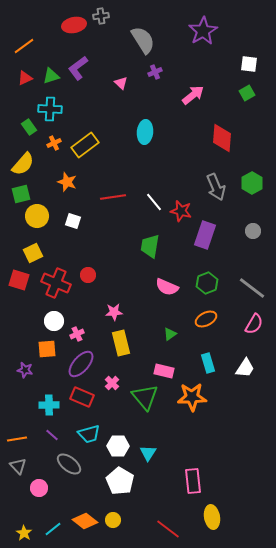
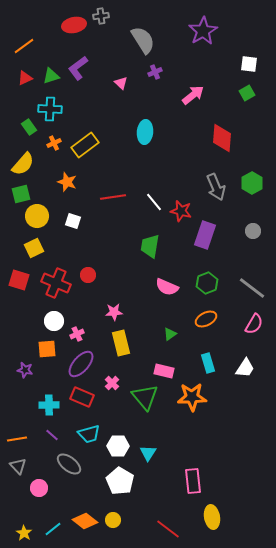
yellow square at (33, 253): moved 1 px right, 5 px up
